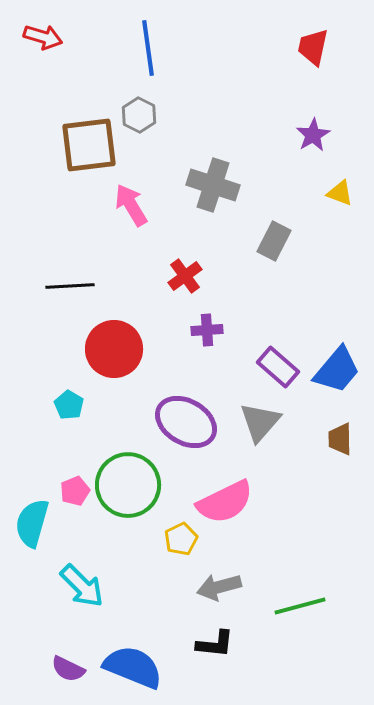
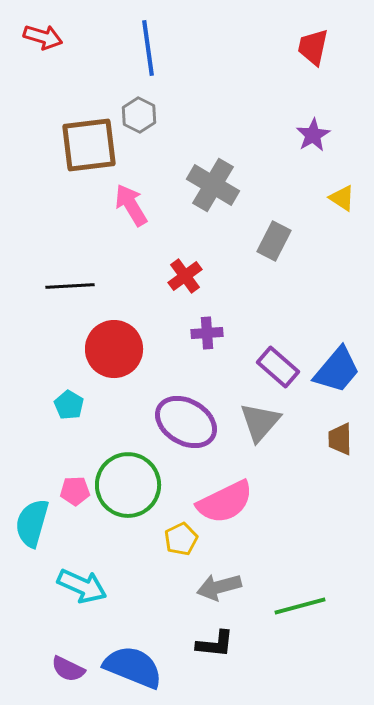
gray cross: rotated 12 degrees clockwise
yellow triangle: moved 2 px right, 5 px down; rotated 12 degrees clockwise
purple cross: moved 3 px down
pink pentagon: rotated 20 degrees clockwise
cyan arrow: rotated 21 degrees counterclockwise
